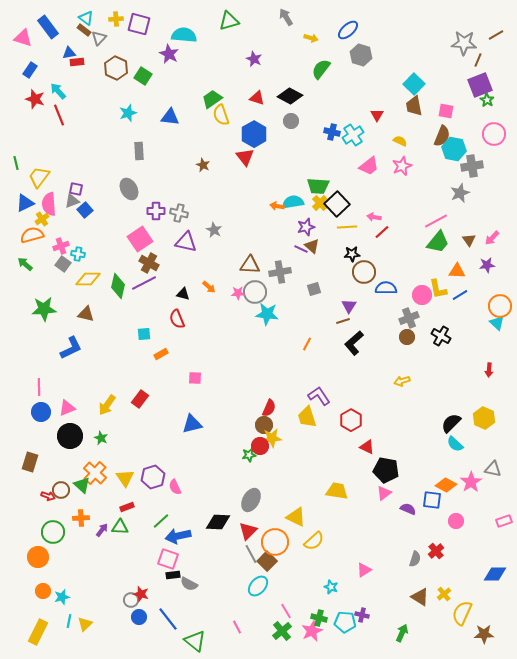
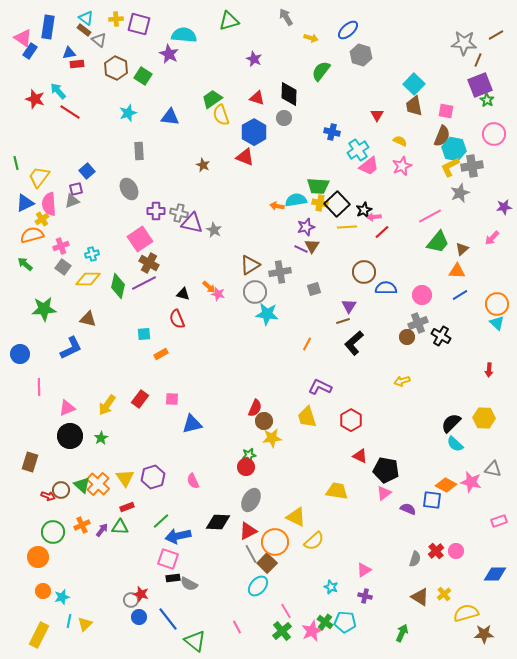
blue rectangle at (48, 27): rotated 45 degrees clockwise
pink triangle at (23, 38): rotated 18 degrees clockwise
gray triangle at (99, 38): moved 2 px down; rotated 35 degrees counterclockwise
red rectangle at (77, 62): moved 2 px down
green semicircle at (321, 69): moved 2 px down
blue rectangle at (30, 70): moved 19 px up
black diamond at (290, 96): moved 1 px left, 2 px up; rotated 65 degrees clockwise
red line at (59, 115): moved 11 px right, 3 px up; rotated 35 degrees counterclockwise
gray circle at (291, 121): moved 7 px left, 3 px up
blue hexagon at (254, 134): moved 2 px up
cyan cross at (353, 135): moved 5 px right, 15 px down
red triangle at (245, 157): rotated 30 degrees counterclockwise
purple square at (76, 189): rotated 24 degrees counterclockwise
cyan semicircle at (293, 202): moved 3 px right, 2 px up
yellow cross at (320, 203): rotated 35 degrees counterclockwise
blue square at (85, 210): moved 2 px right, 39 px up
pink arrow at (374, 217): rotated 16 degrees counterclockwise
pink line at (436, 221): moved 6 px left, 5 px up
brown triangle at (469, 240): moved 7 px left, 9 px down; rotated 24 degrees clockwise
purple triangle at (186, 242): moved 6 px right, 19 px up
brown triangle at (312, 246): rotated 21 degrees clockwise
cyan cross at (78, 254): moved 14 px right; rotated 24 degrees counterclockwise
black star at (352, 254): moved 12 px right, 44 px up; rotated 21 degrees counterclockwise
gray square at (63, 264): moved 3 px down
brown triangle at (250, 265): rotated 35 degrees counterclockwise
purple star at (487, 265): moved 17 px right, 58 px up
yellow L-shape at (438, 289): moved 12 px right, 122 px up; rotated 75 degrees clockwise
pink star at (238, 293): moved 20 px left, 1 px down; rotated 16 degrees clockwise
orange circle at (500, 306): moved 3 px left, 2 px up
brown triangle at (86, 314): moved 2 px right, 5 px down
gray cross at (409, 318): moved 9 px right, 5 px down
pink square at (195, 378): moved 23 px left, 21 px down
purple L-shape at (319, 396): moved 1 px right, 9 px up; rotated 30 degrees counterclockwise
red semicircle at (269, 408): moved 14 px left
blue circle at (41, 412): moved 21 px left, 58 px up
yellow hexagon at (484, 418): rotated 20 degrees counterclockwise
brown circle at (264, 425): moved 4 px up
green star at (101, 438): rotated 16 degrees clockwise
red circle at (260, 446): moved 14 px left, 21 px down
red triangle at (367, 447): moved 7 px left, 9 px down
orange cross at (95, 473): moved 3 px right, 11 px down
pink star at (471, 482): rotated 25 degrees counterclockwise
pink semicircle at (175, 487): moved 18 px right, 6 px up
orange cross at (81, 518): moved 1 px right, 7 px down; rotated 21 degrees counterclockwise
pink circle at (456, 521): moved 30 px down
pink rectangle at (504, 521): moved 5 px left
red triangle at (248, 531): rotated 18 degrees clockwise
brown square at (267, 561): moved 2 px down
black rectangle at (173, 575): moved 3 px down
yellow semicircle at (462, 613): moved 4 px right; rotated 50 degrees clockwise
purple cross at (362, 615): moved 3 px right, 19 px up
green cross at (319, 618): moved 6 px right, 4 px down; rotated 21 degrees clockwise
yellow rectangle at (38, 632): moved 1 px right, 3 px down
